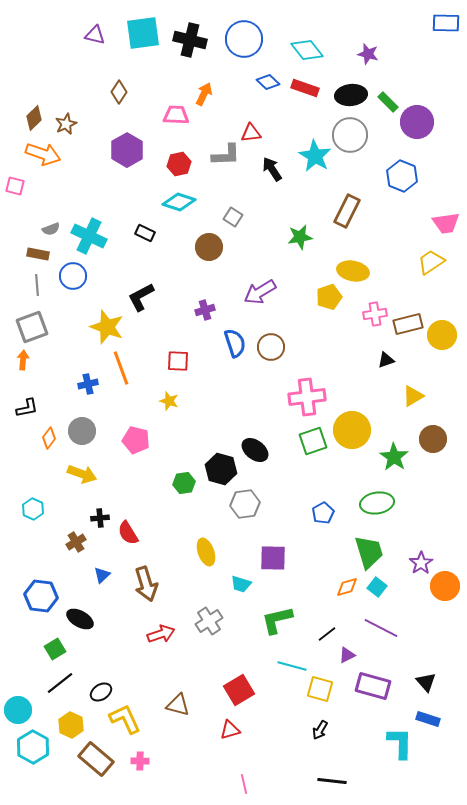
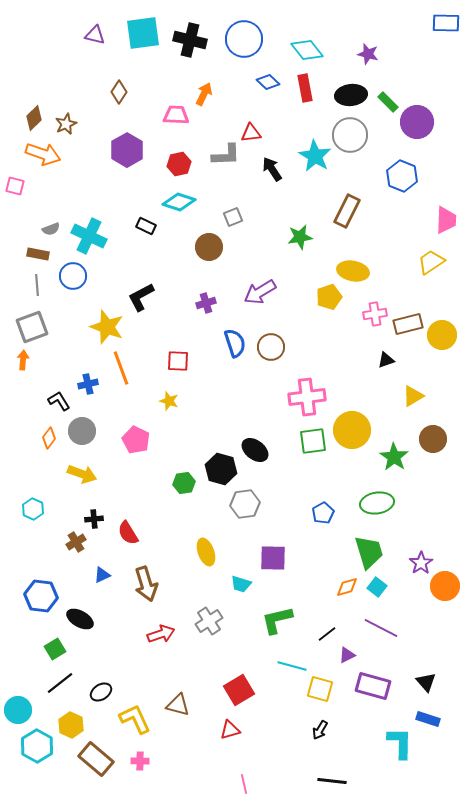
red rectangle at (305, 88): rotated 60 degrees clockwise
gray square at (233, 217): rotated 36 degrees clockwise
pink trapezoid at (446, 223): moved 3 px up; rotated 80 degrees counterclockwise
black rectangle at (145, 233): moved 1 px right, 7 px up
purple cross at (205, 310): moved 1 px right, 7 px up
black L-shape at (27, 408): moved 32 px right, 7 px up; rotated 110 degrees counterclockwise
pink pentagon at (136, 440): rotated 12 degrees clockwise
green square at (313, 441): rotated 12 degrees clockwise
black cross at (100, 518): moved 6 px left, 1 px down
blue triangle at (102, 575): rotated 18 degrees clockwise
yellow L-shape at (125, 719): moved 10 px right
cyan hexagon at (33, 747): moved 4 px right, 1 px up
